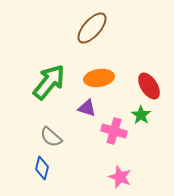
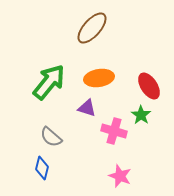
pink star: moved 1 px up
